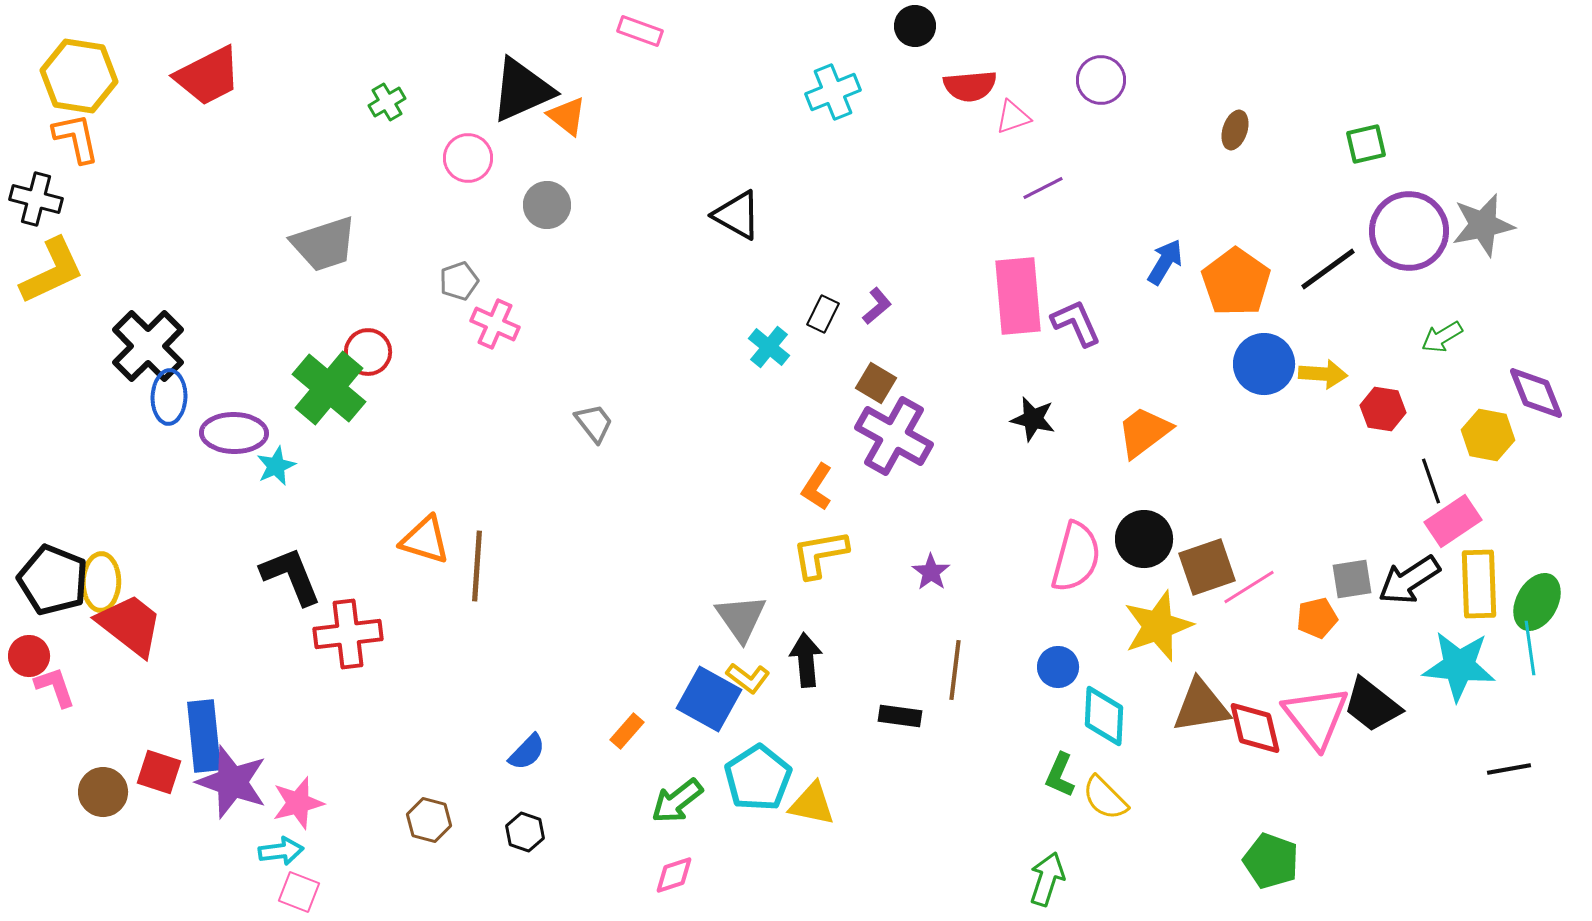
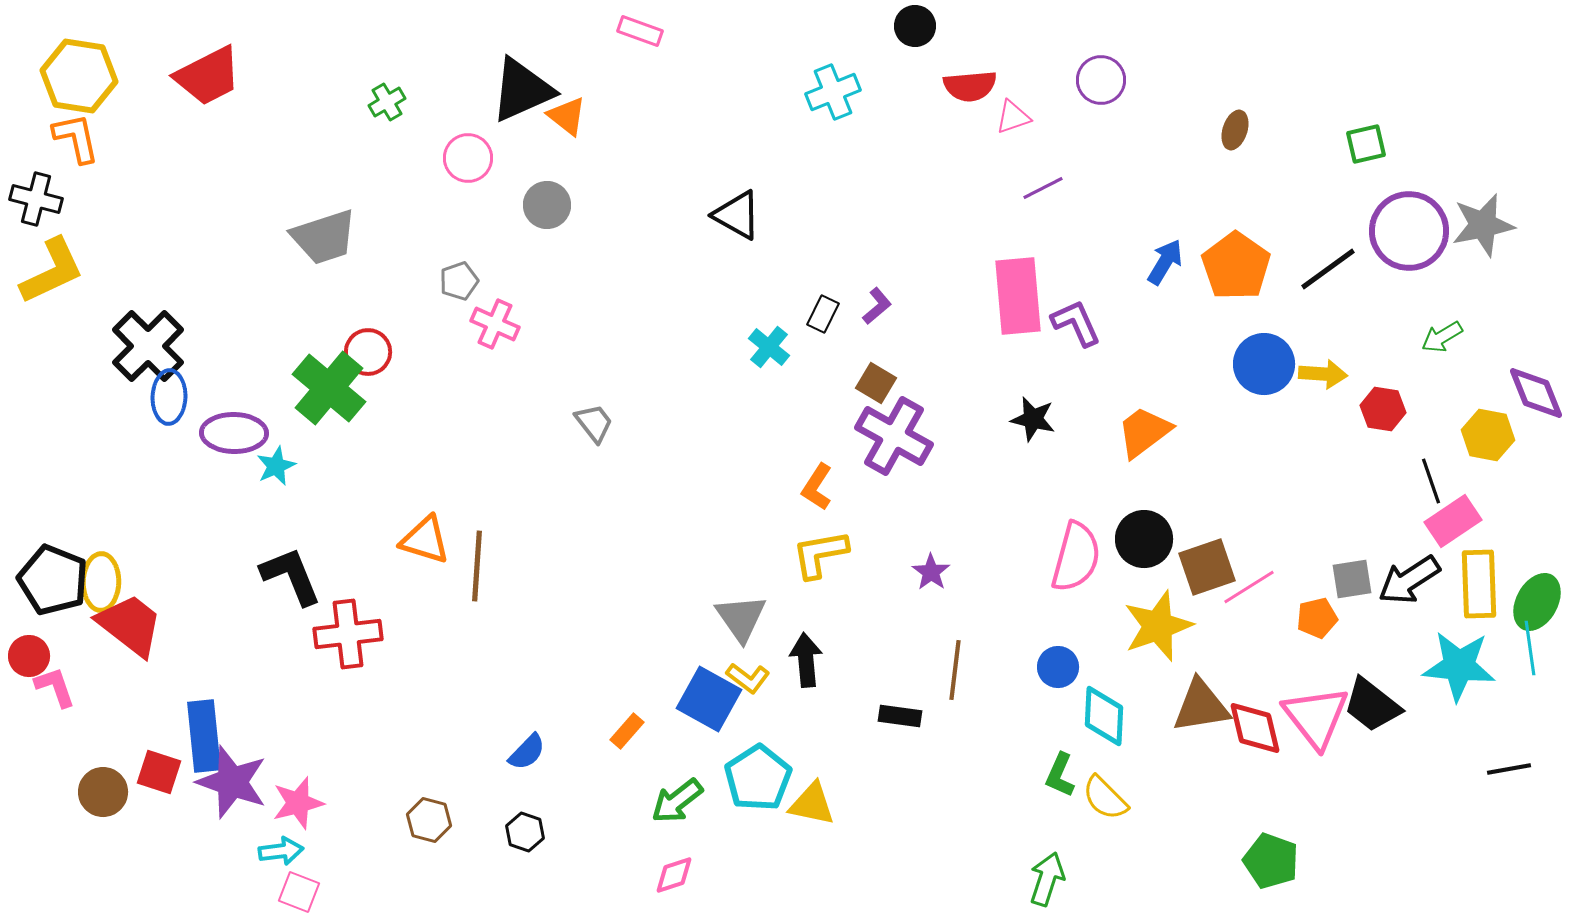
gray trapezoid at (324, 244): moved 7 px up
orange pentagon at (1236, 282): moved 16 px up
